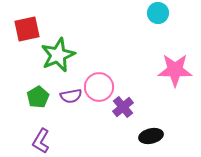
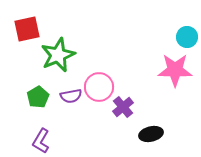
cyan circle: moved 29 px right, 24 px down
black ellipse: moved 2 px up
